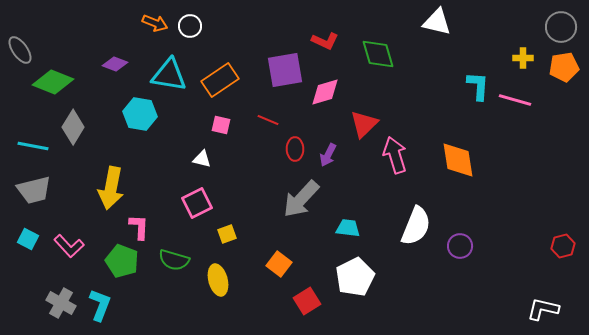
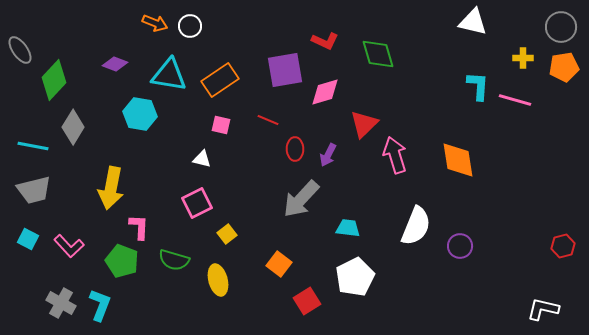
white triangle at (437, 22): moved 36 px right
green diamond at (53, 82): moved 1 px right, 2 px up; rotated 69 degrees counterclockwise
yellow square at (227, 234): rotated 18 degrees counterclockwise
